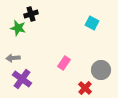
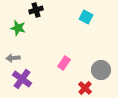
black cross: moved 5 px right, 4 px up
cyan square: moved 6 px left, 6 px up
